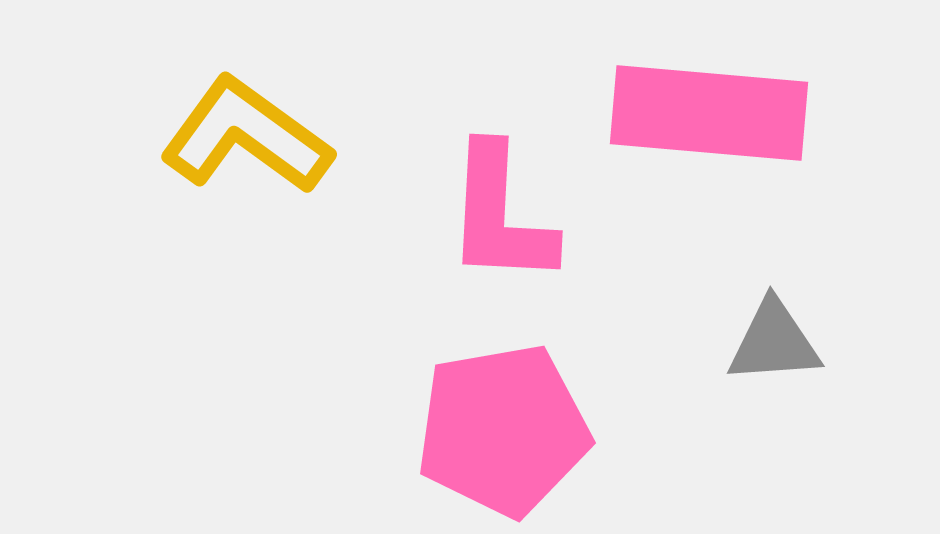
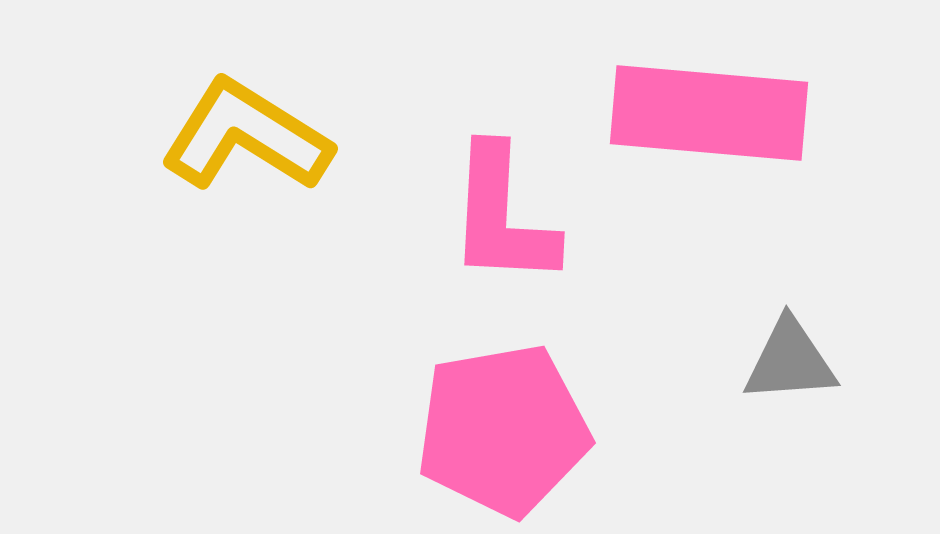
yellow L-shape: rotated 4 degrees counterclockwise
pink L-shape: moved 2 px right, 1 px down
gray triangle: moved 16 px right, 19 px down
